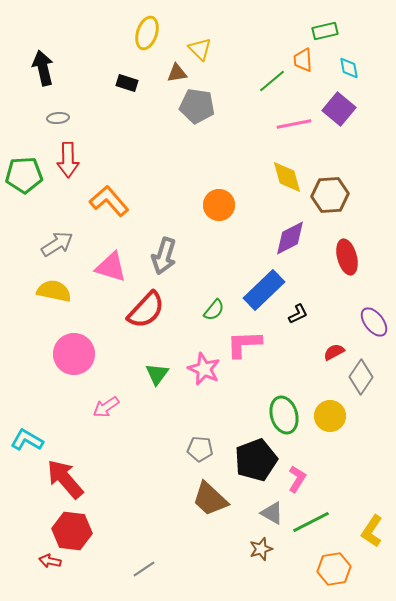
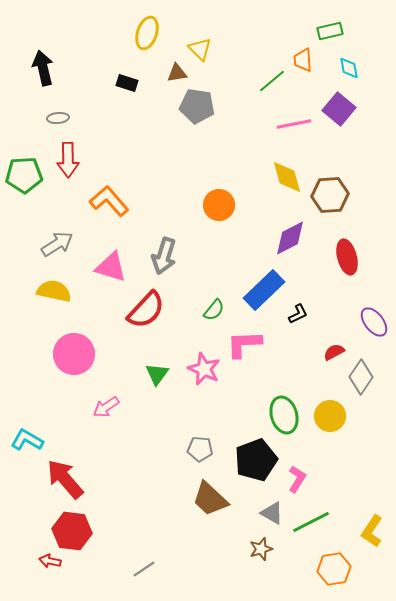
green rectangle at (325, 31): moved 5 px right
